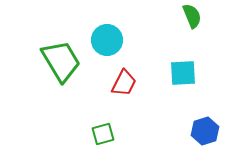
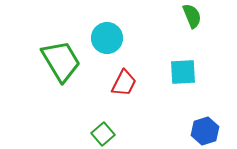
cyan circle: moved 2 px up
cyan square: moved 1 px up
green square: rotated 25 degrees counterclockwise
